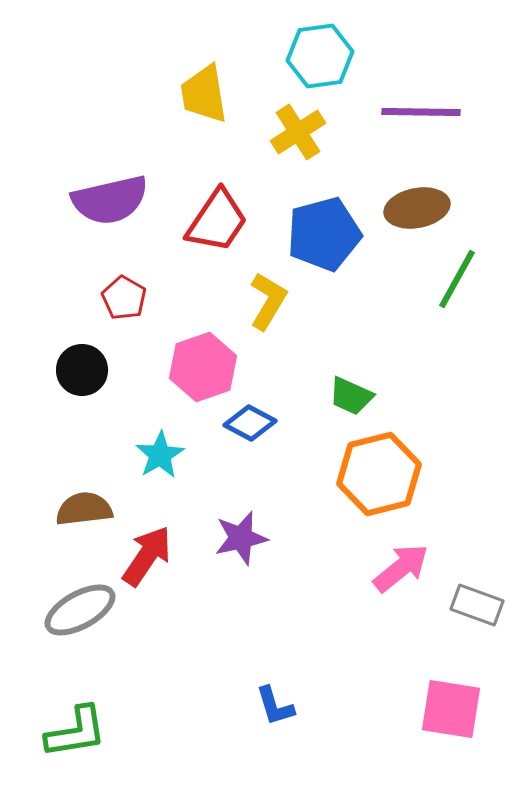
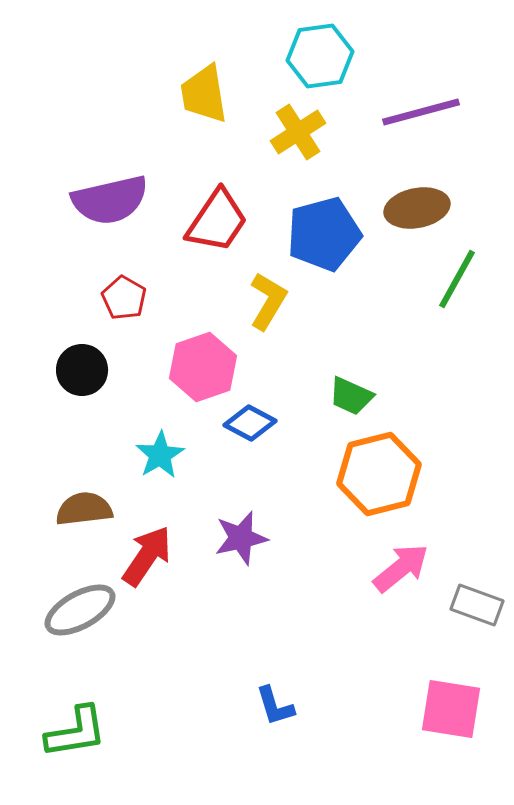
purple line: rotated 16 degrees counterclockwise
